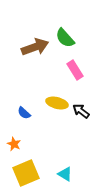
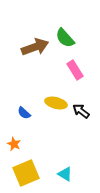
yellow ellipse: moved 1 px left
